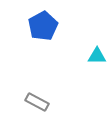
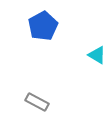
cyan triangle: moved 1 px up; rotated 30 degrees clockwise
